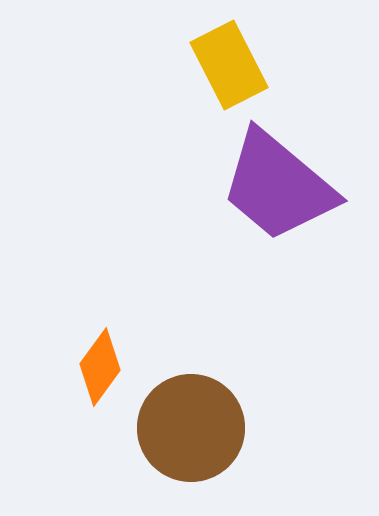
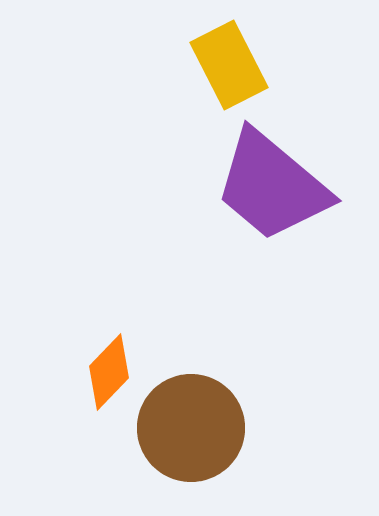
purple trapezoid: moved 6 px left
orange diamond: moved 9 px right, 5 px down; rotated 8 degrees clockwise
